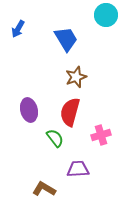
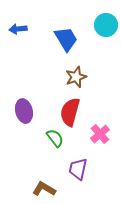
cyan circle: moved 10 px down
blue arrow: rotated 54 degrees clockwise
purple ellipse: moved 5 px left, 1 px down
pink cross: moved 1 px left, 1 px up; rotated 24 degrees counterclockwise
purple trapezoid: rotated 75 degrees counterclockwise
